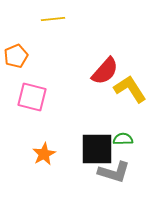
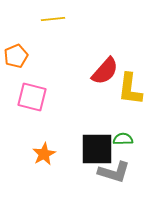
yellow L-shape: rotated 140 degrees counterclockwise
